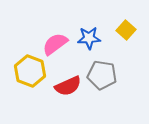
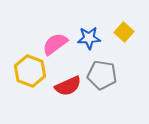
yellow square: moved 2 px left, 2 px down
